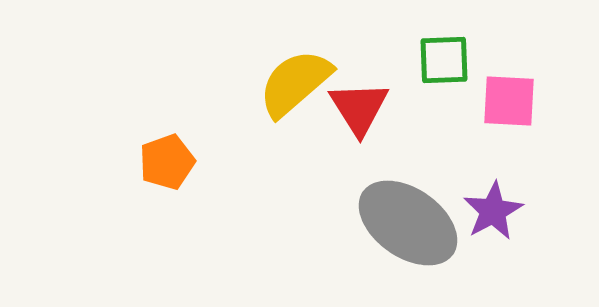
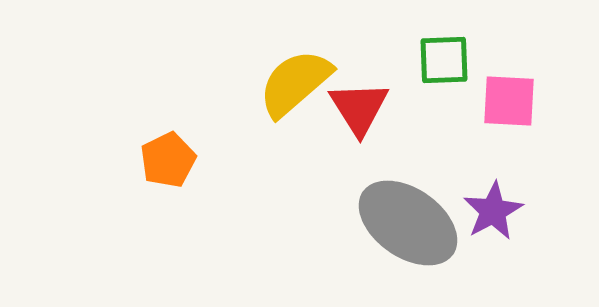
orange pentagon: moved 1 px right, 2 px up; rotated 6 degrees counterclockwise
